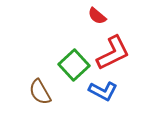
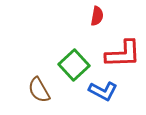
red semicircle: rotated 120 degrees counterclockwise
red L-shape: moved 10 px right, 1 px down; rotated 24 degrees clockwise
brown semicircle: moved 1 px left, 2 px up
